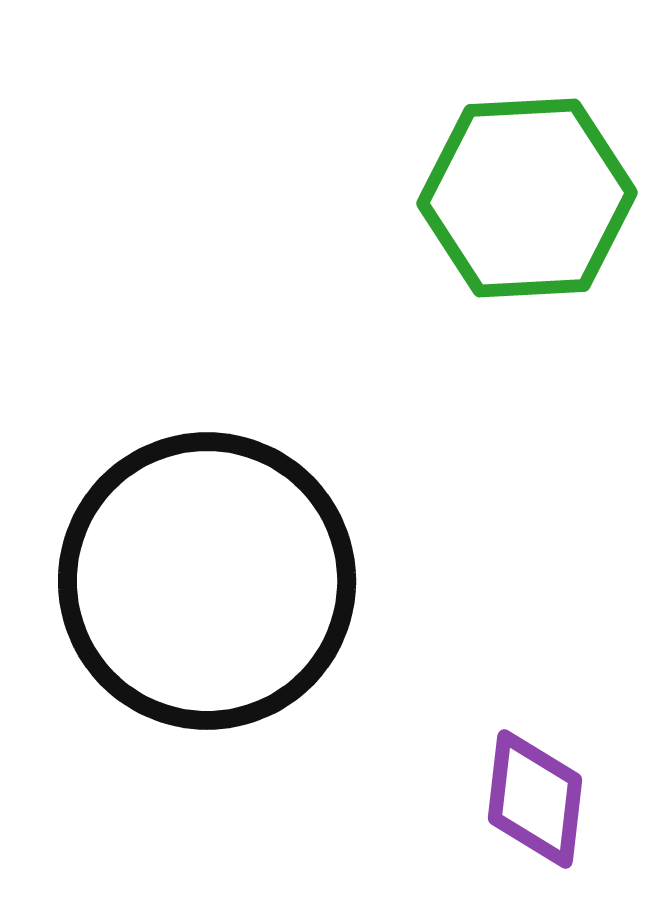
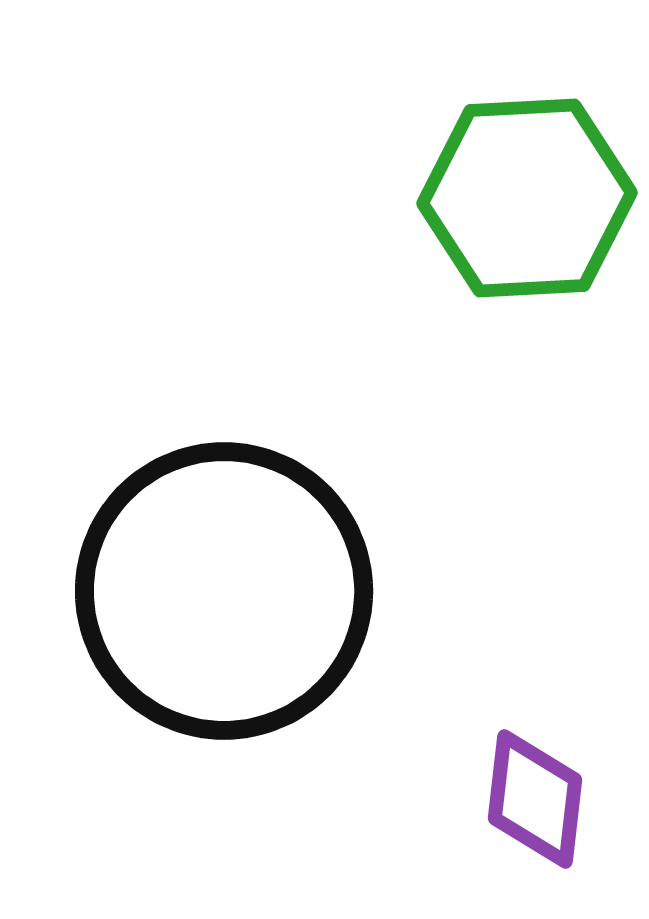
black circle: moved 17 px right, 10 px down
